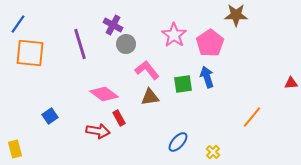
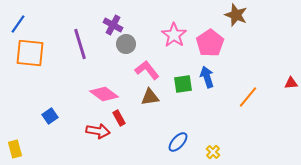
brown star: rotated 20 degrees clockwise
orange line: moved 4 px left, 20 px up
